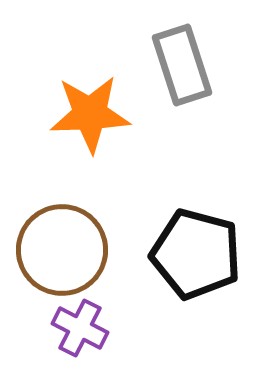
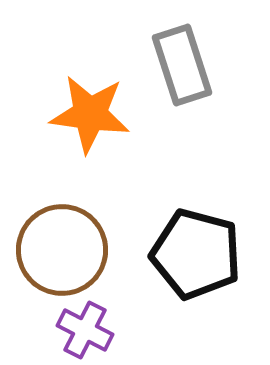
orange star: rotated 10 degrees clockwise
purple cross: moved 5 px right, 2 px down
